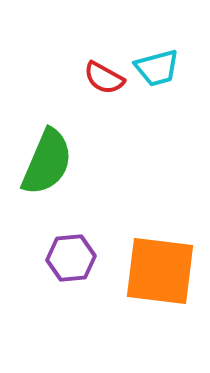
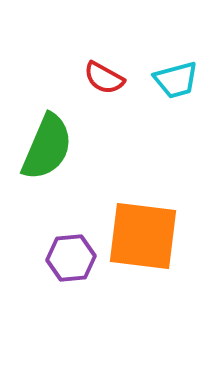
cyan trapezoid: moved 19 px right, 12 px down
green semicircle: moved 15 px up
orange square: moved 17 px left, 35 px up
